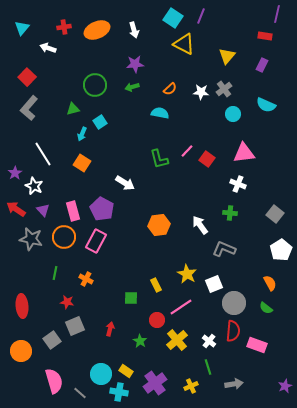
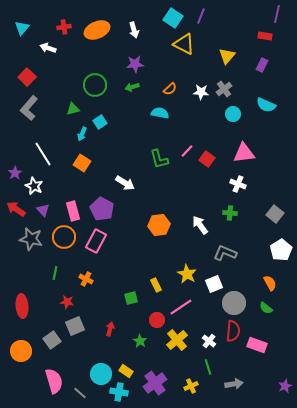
gray L-shape at (224, 249): moved 1 px right, 4 px down
green square at (131, 298): rotated 16 degrees counterclockwise
